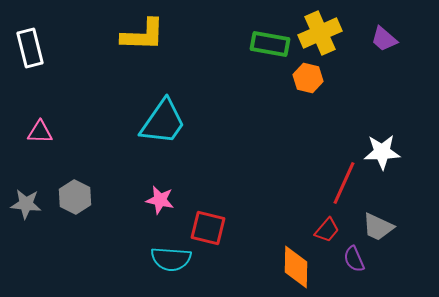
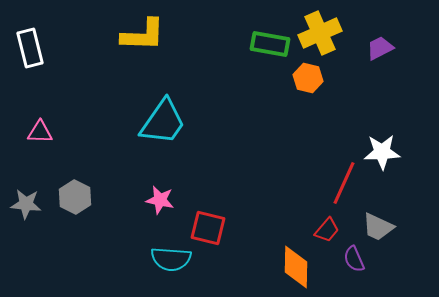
purple trapezoid: moved 4 px left, 9 px down; rotated 112 degrees clockwise
